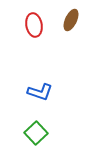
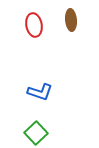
brown ellipse: rotated 30 degrees counterclockwise
